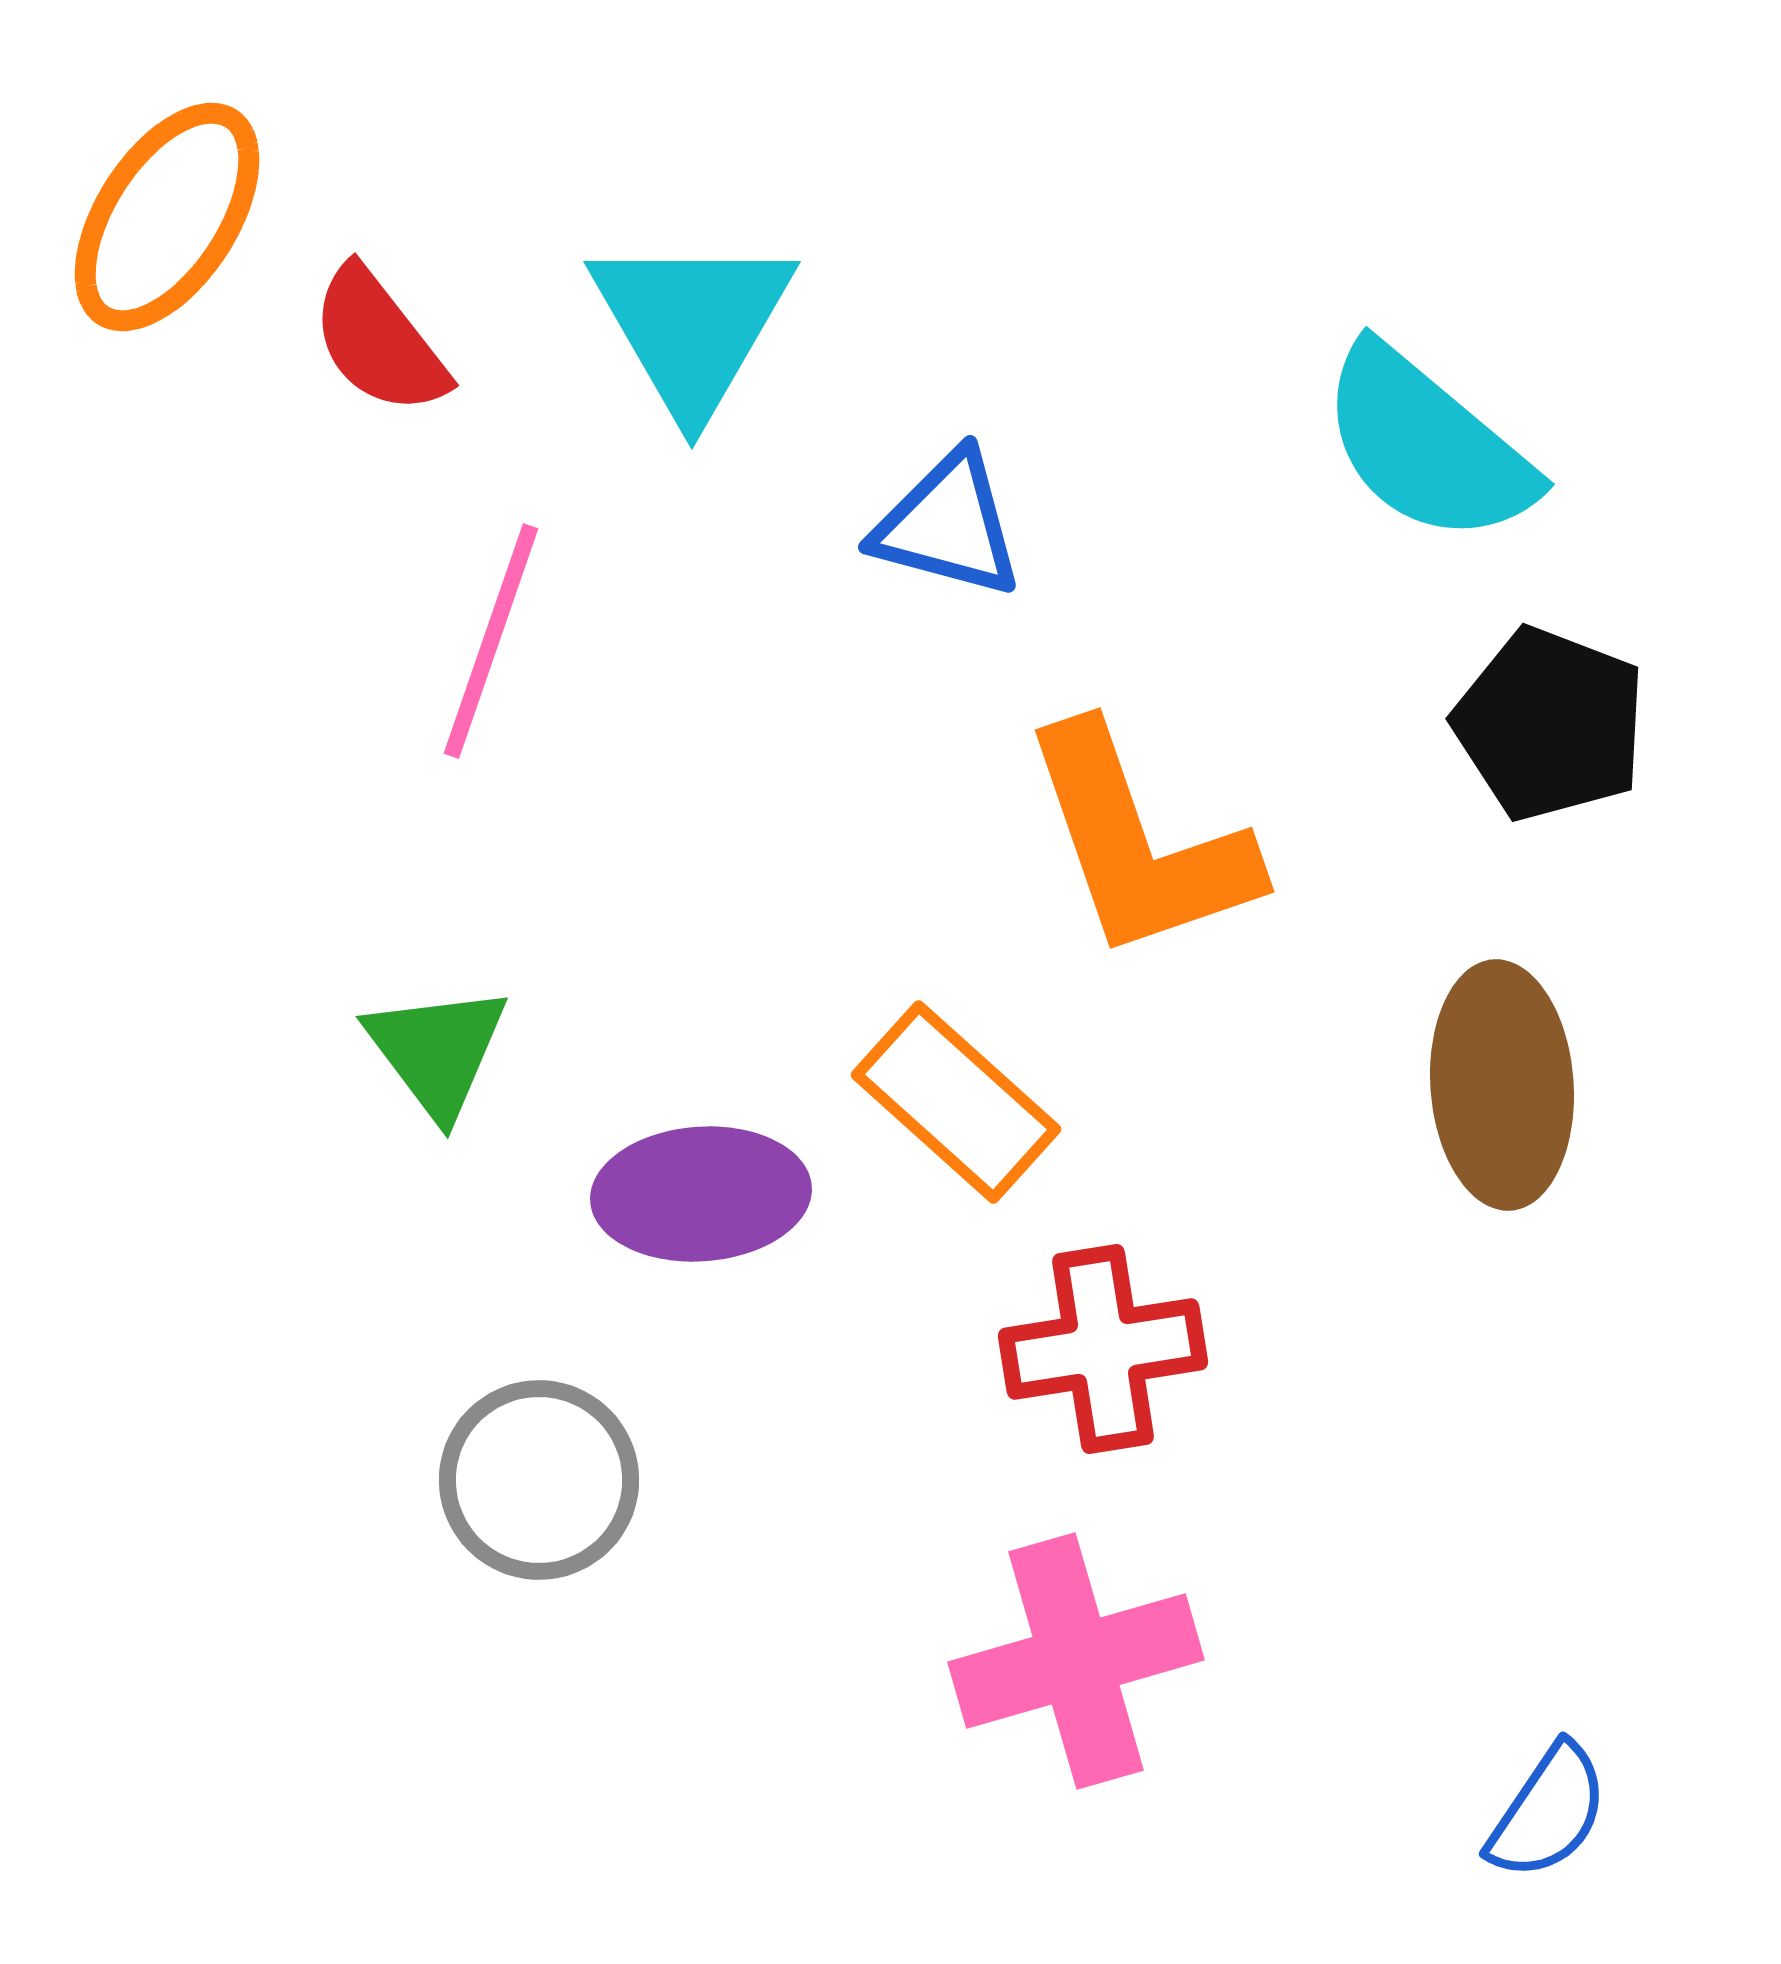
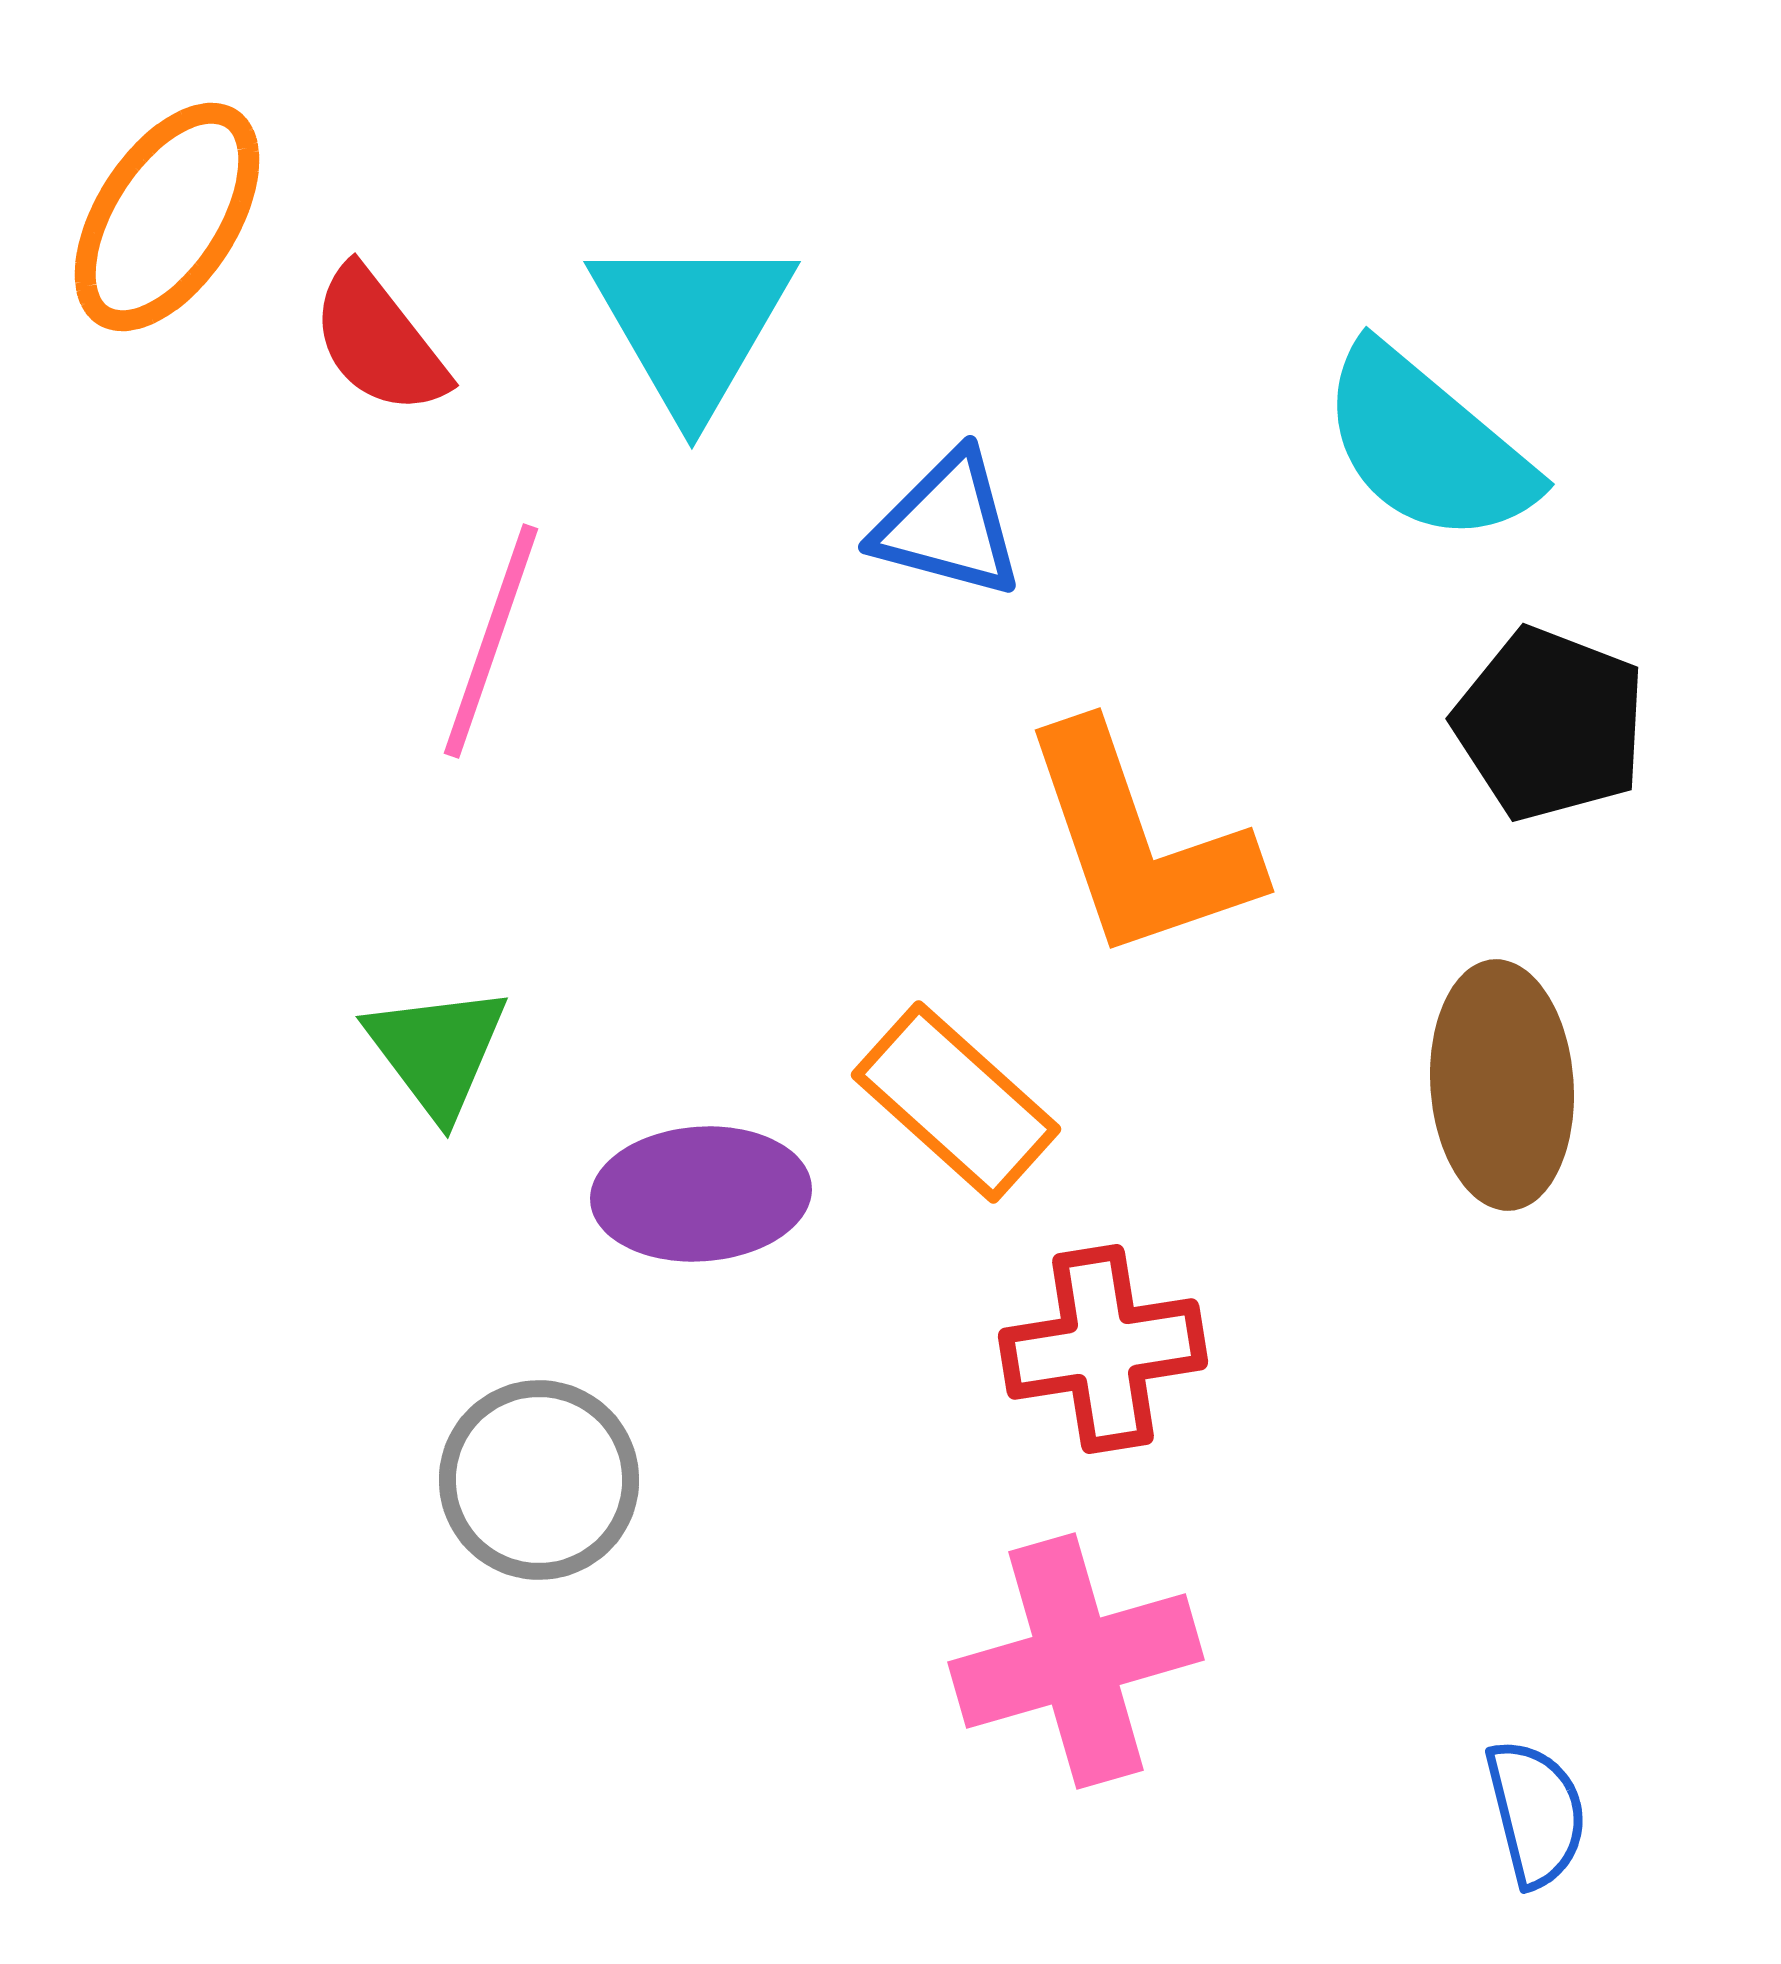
blue semicircle: moved 12 px left, 1 px down; rotated 48 degrees counterclockwise
